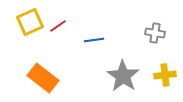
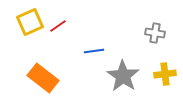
blue line: moved 11 px down
yellow cross: moved 1 px up
